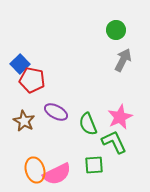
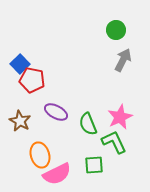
brown star: moved 4 px left
orange ellipse: moved 5 px right, 15 px up
